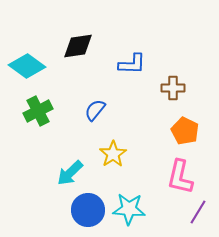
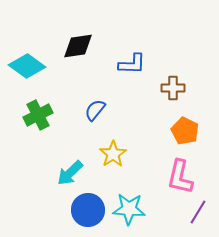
green cross: moved 4 px down
